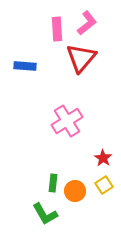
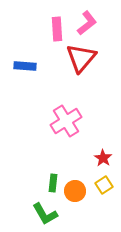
pink cross: moved 1 px left
